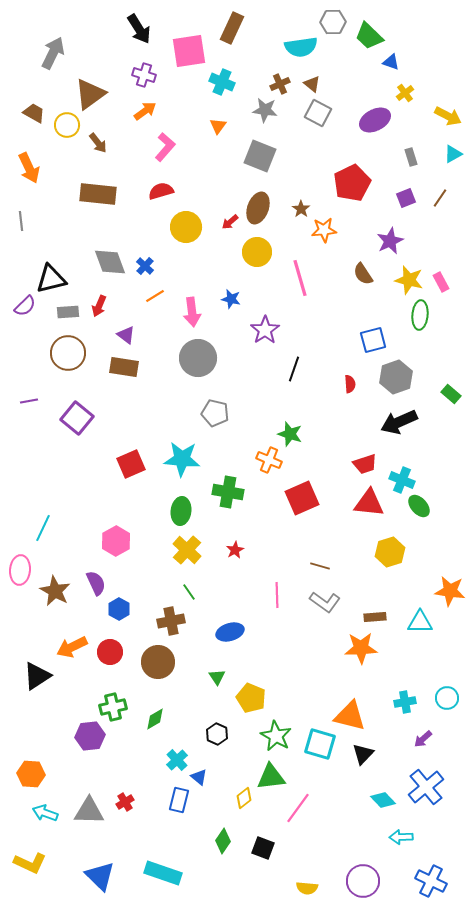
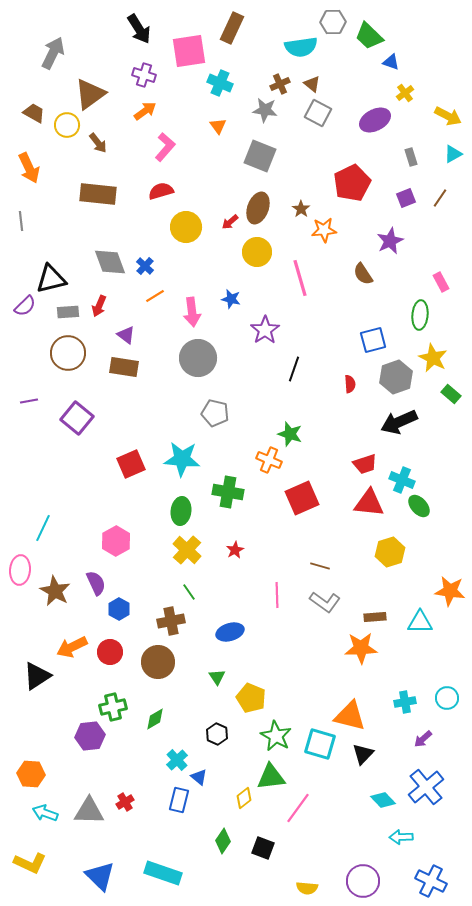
cyan cross at (222, 82): moved 2 px left, 1 px down
orange triangle at (218, 126): rotated 12 degrees counterclockwise
yellow star at (409, 280): moved 24 px right, 78 px down; rotated 12 degrees clockwise
